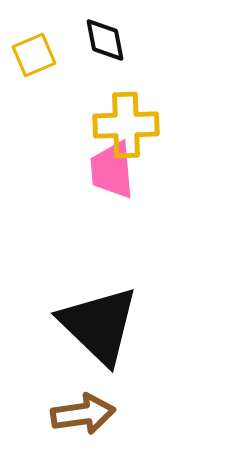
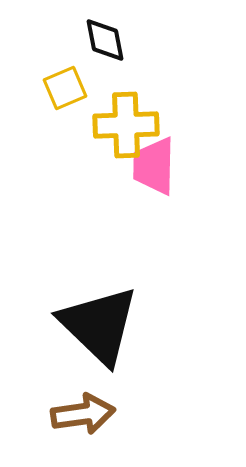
yellow square: moved 31 px right, 33 px down
pink trapezoid: moved 42 px right, 4 px up; rotated 6 degrees clockwise
